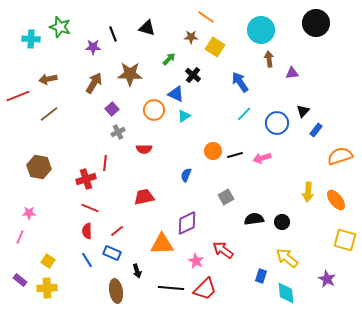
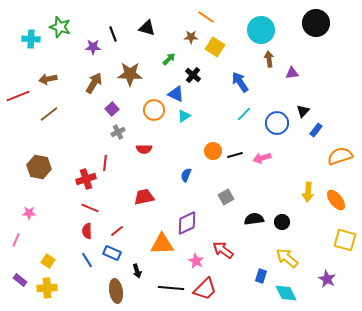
pink line at (20, 237): moved 4 px left, 3 px down
cyan diamond at (286, 293): rotated 20 degrees counterclockwise
